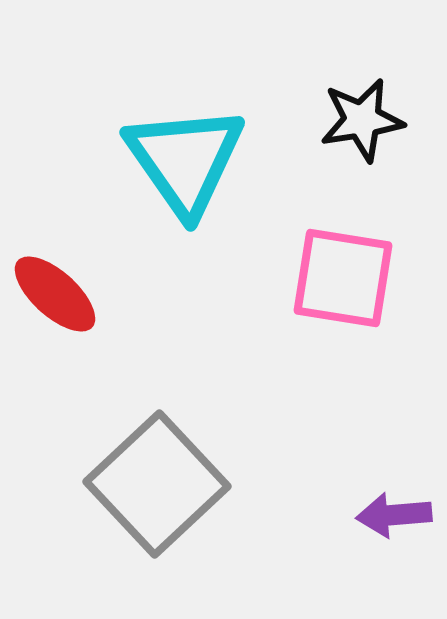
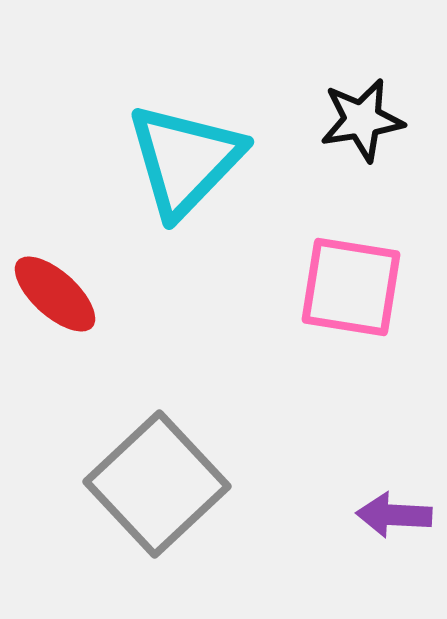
cyan triangle: rotated 19 degrees clockwise
pink square: moved 8 px right, 9 px down
purple arrow: rotated 8 degrees clockwise
